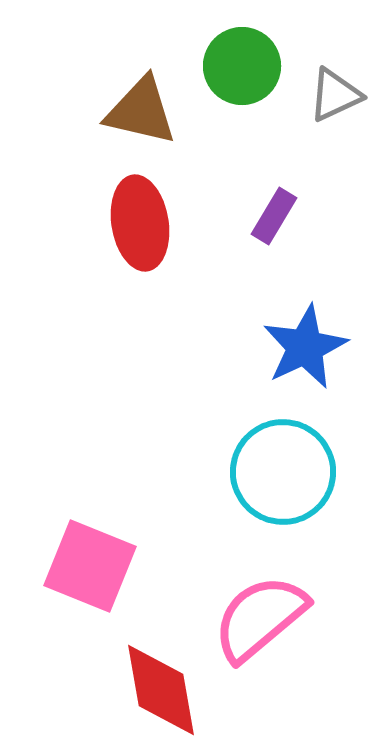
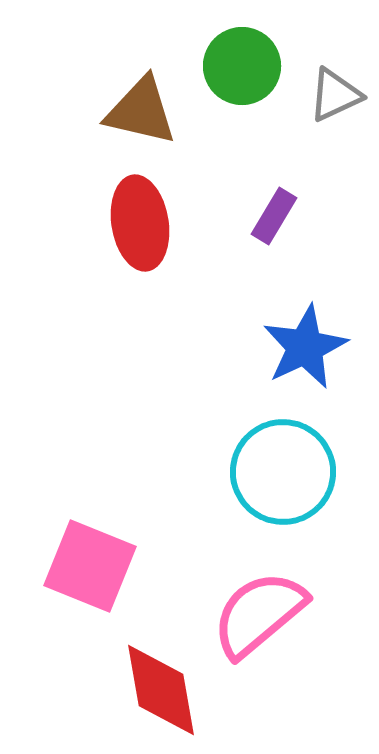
pink semicircle: moved 1 px left, 4 px up
